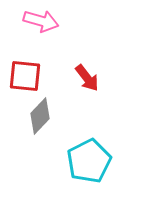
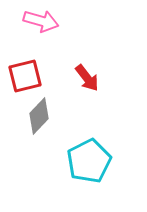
red square: rotated 20 degrees counterclockwise
gray diamond: moved 1 px left
